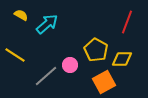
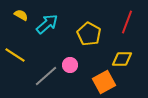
yellow pentagon: moved 7 px left, 16 px up
